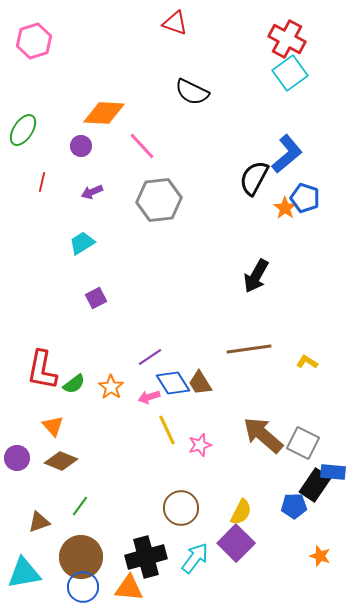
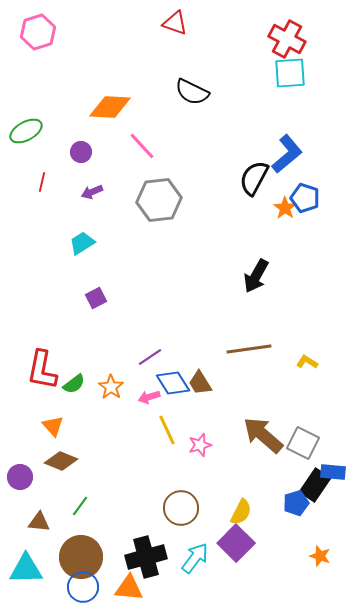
pink hexagon at (34, 41): moved 4 px right, 9 px up
cyan square at (290, 73): rotated 32 degrees clockwise
orange diamond at (104, 113): moved 6 px right, 6 px up
green ellipse at (23, 130): moved 3 px right, 1 px down; rotated 28 degrees clockwise
purple circle at (81, 146): moved 6 px down
purple circle at (17, 458): moved 3 px right, 19 px down
blue pentagon at (294, 506): moved 2 px right, 3 px up; rotated 15 degrees counterclockwise
brown triangle at (39, 522): rotated 25 degrees clockwise
cyan triangle at (24, 573): moved 2 px right, 4 px up; rotated 9 degrees clockwise
